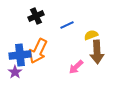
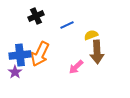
orange arrow: moved 2 px right, 3 px down
